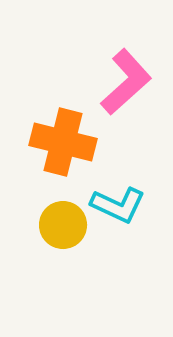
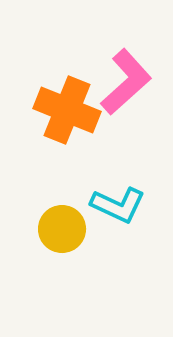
orange cross: moved 4 px right, 32 px up; rotated 8 degrees clockwise
yellow circle: moved 1 px left, 4 px down
